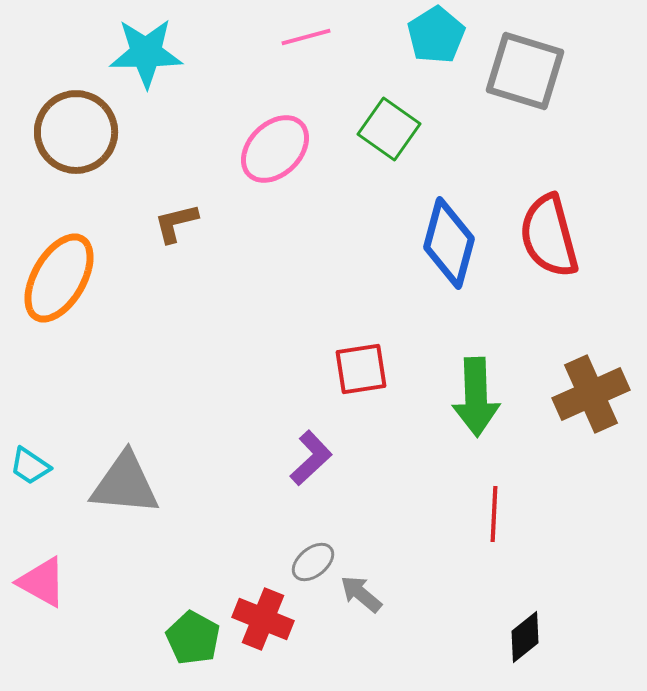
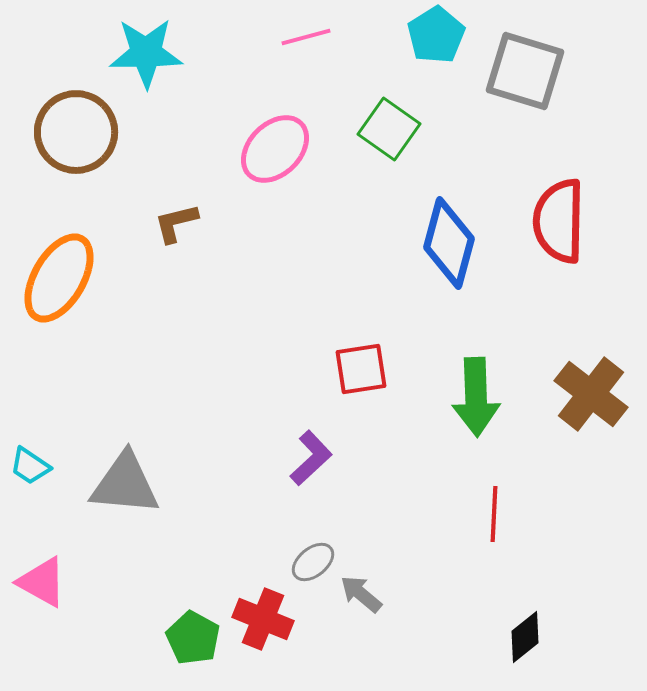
red semicircle: moved 10 px right, 15 px up; rotated 16 degrees clockwise
brown cross: rotated 28 degrees counterclockwise
